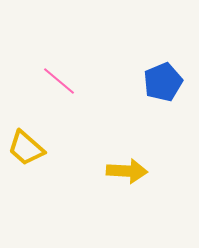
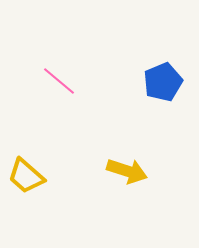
yellow trapezoid: moved 28 px down
yellow arrow: rotated 15 degrees clockwise
